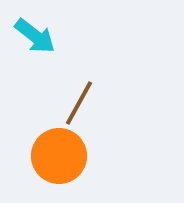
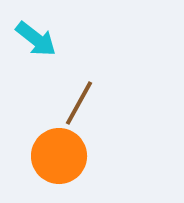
cyan arrow: moved 1 px right, 3 px down
